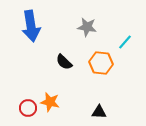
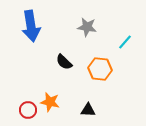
orange hexagon: moved 1 px left, 6 px down
red circle: moved 2 px down
black triangle: moved 11 px left, 2 px up
